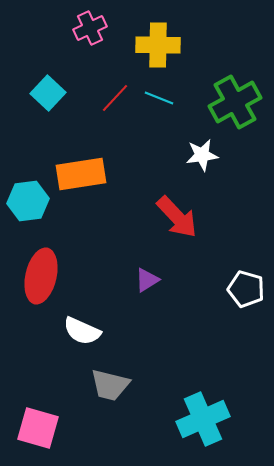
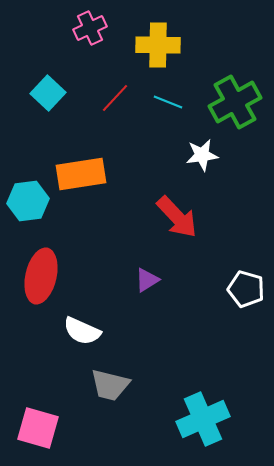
cyan line: moved 9 px right, 4 px down
